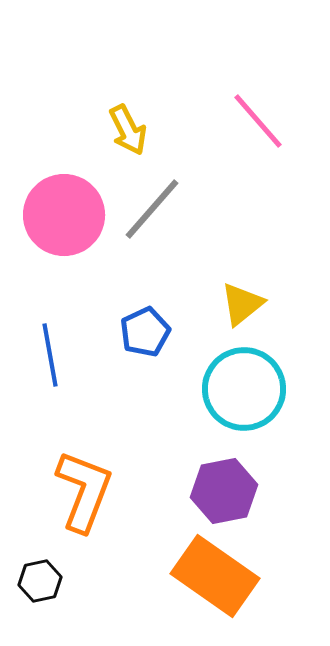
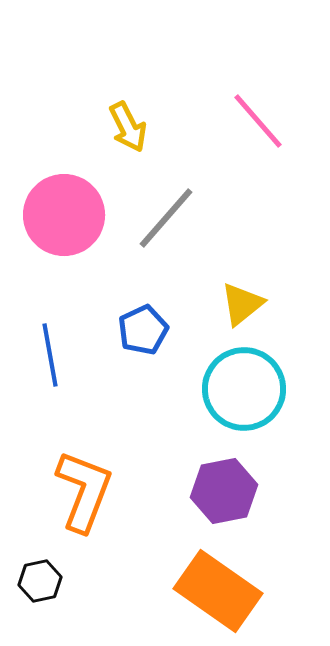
yellow arrow: moved 3 px up
gray line: moved 14 px right, 9 px down
blue pentagon: moved 2 px left, 2 px up
orange rectangle: moved 3 px right, 15 px down
